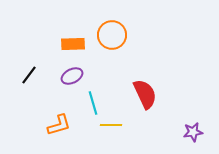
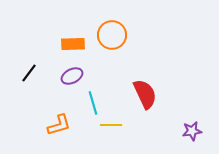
black line: moved 2 px up
purple star: moved 1 px left, 1 px up
